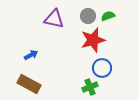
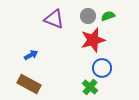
purple triangle: rotated 10 degrees clockwise
green cross: rotated 28 degrees counterclockwise
